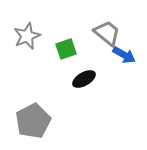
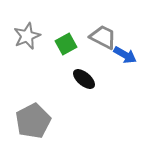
gray trapezoid: moved 4 px left, 4 px down; rotated 12 degrees counterclockwise
green square: moved 5 px up; rotated 10 degrees counterclockwise
blue arrow: moved 1 px right
black ellipse: rotated 70 degrees clockwise
